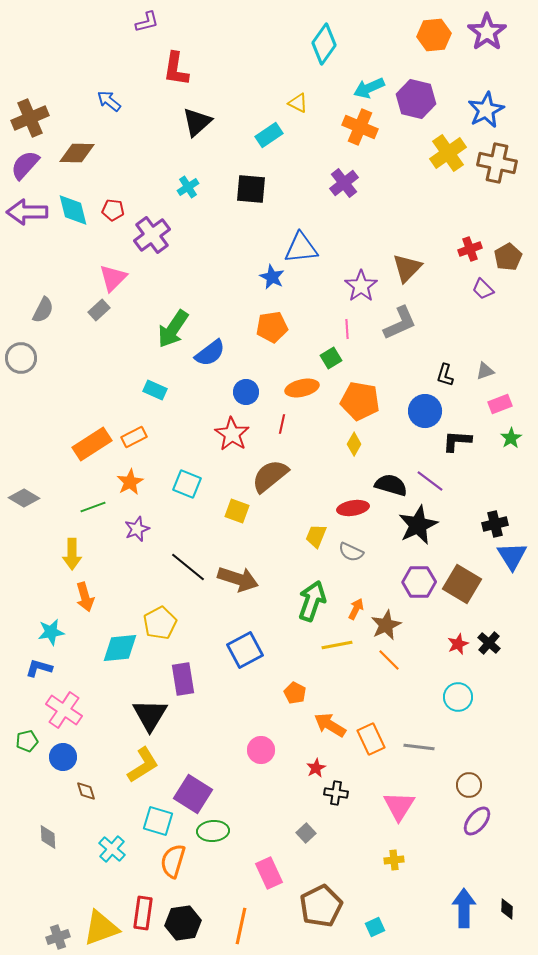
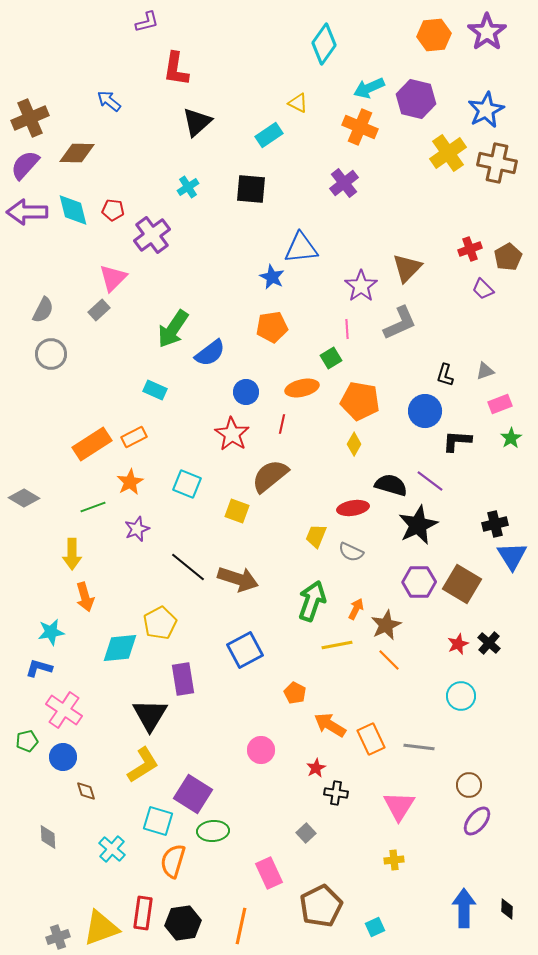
gray circle at (21, 358): moved 30 px right, 4 px up
cyan circle at (458, 697): moved 3 px right, 1 px up
